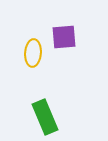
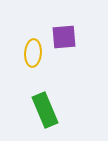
green rectangle: moved 7 px up
